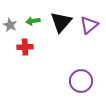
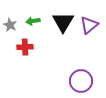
black triangle: moved 2 px right; rotated 10 degrees counterclockwise
